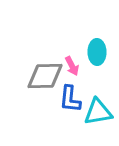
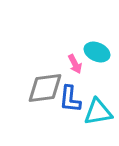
cyan ellipse: rotated 65 degrees counterclockwise
pink arrow: moved 3 px right, 2 px up
gray diamond: moved 12 px down; rotated 6 degrees counterclockwise
